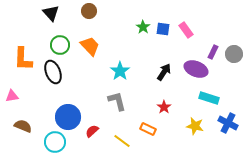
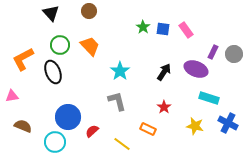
orange L-shape: rotated 60 degrees clockwise
yellow line: moved 3 px down
